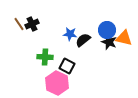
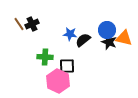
black square: rotated 28 degrees counterclockwise
pink hexagon: moved 1 px right, 2 px up
